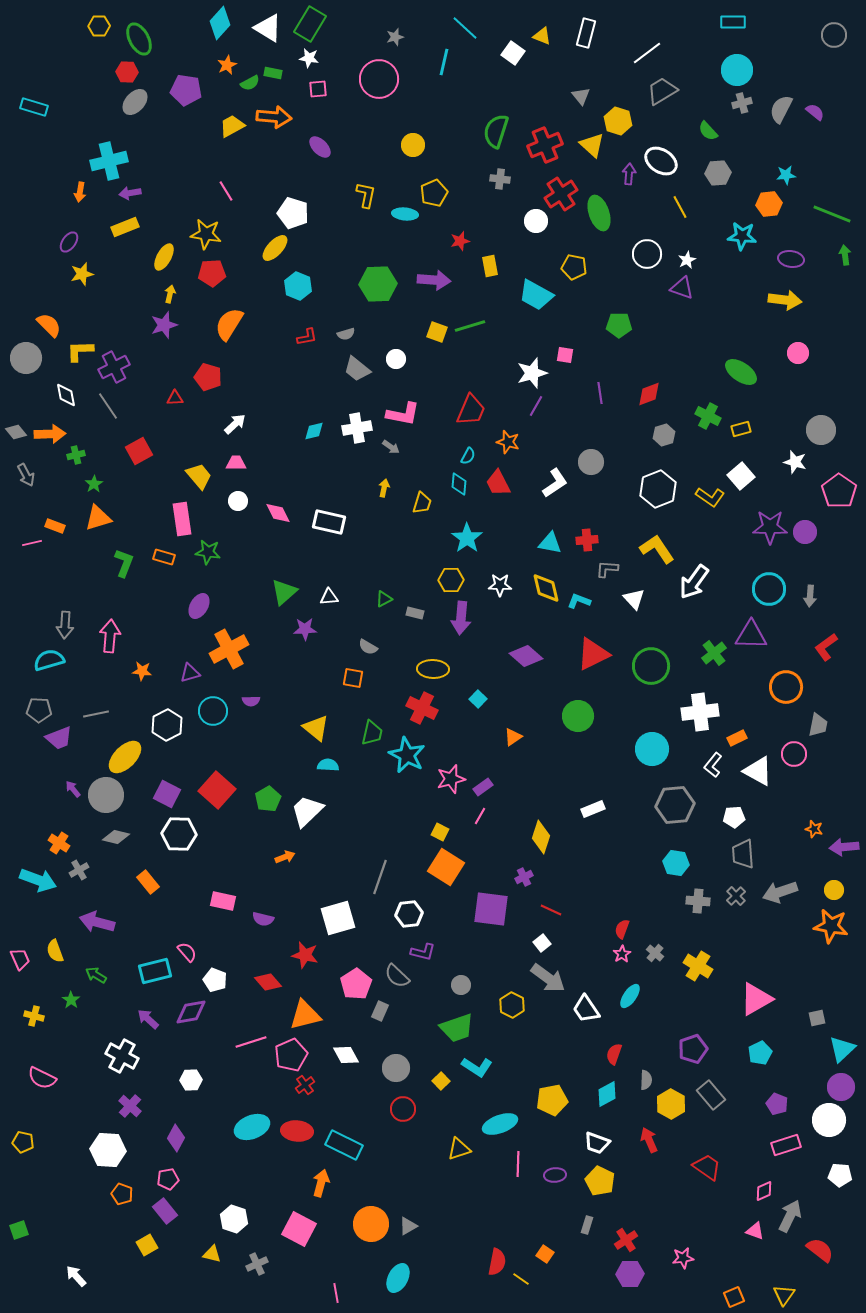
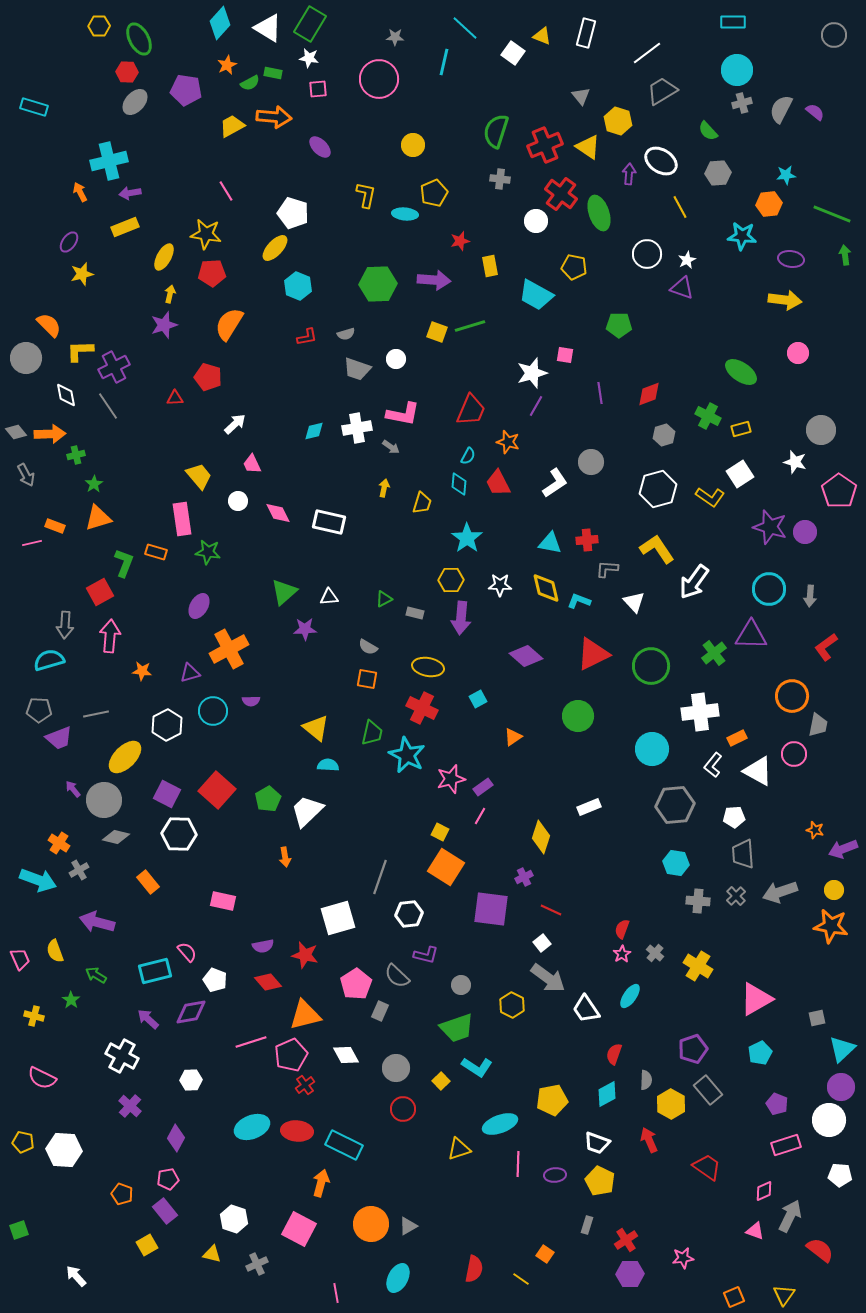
gray star at (395, 37): rotated 18 degrees clockwise
yellow triangle at (592, 145): moved 4 px left, 2 px down; rotated 8 degrees counterclockwise
orange arrow at (80, 192): rotated 144 degrees clockwise
red cross at (561, 194): rotated 20 degrees counterclockwise
gray trapezoid at (357, 369): rotated 20 degrees counterclockwise
red square at (139, 451): moved 39 px left, 141 px down
pink trapezoid at (236, 463): moved 16 px right, 1 px down; rotated 115 degrees counterclockwise
white square at (741, 476): moved 1 px left, 2 px up; rotated 8 degrees clockwise
white hexagon at (658, 489): rotated 6 degrees clockwise
purple star at (770, 527): rotated 16 degrees clockwise
orange rectangle at (164, 557): moved 8 px left, 5 px up
white triangle at (634, 599): moved 3 px down
yellow ellipse at (433, 669): moved 5 px left, 2 px up; rotated 8 degrees clockwise
orange square at (353, 678): moved 14 px right, 1 px down
orange circle at (786, 687): moved 6 px right, 9 px down
cyan square at (478, 699): rotated 18 degrees clockwise
gray circle at (106, 795): moved 2 px left, 5 px down
white rectangle at (593, 809): moved 4 px left, 2 px up
orange star at (814, 829): moved 1 px right, 1 px down
purple arrow at (844, 847): moved 1 px left, 2 px down; rotated 16 degrees counterclockwise
orange arrow at (285, 857): rotated 102 degrees clockwise
purple semicircle at (263, 919): moved 27 px down; rotated 25 degrees counterclockwise
purple L-shape at (423, 952): moved 3 px right, 3 px down
gray rectangle at (711, 1095): moved 3 px left, 5 px up
white hexagon at (108, 1150): moved 44 px left
red semicircle at (497, 1262): moved 23 px left, 7 px down
